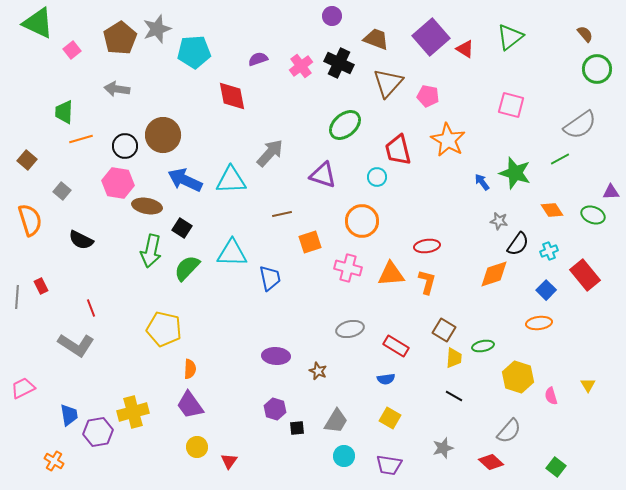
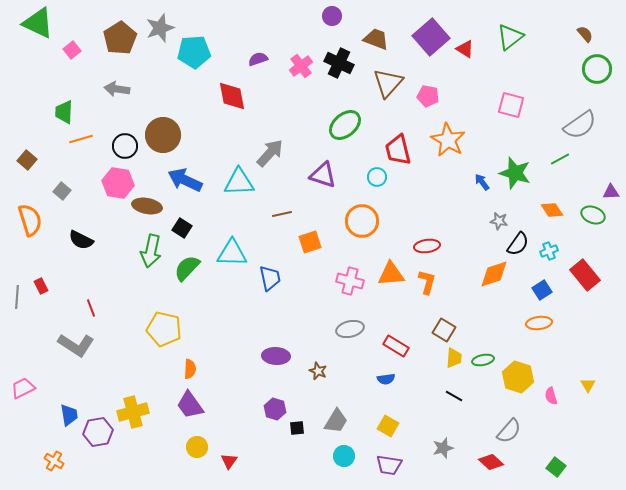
gray star at (157, 29): moved 3 px right, 1 px up
cyan triangle at (231, 180): moved 8 px right, 2 px down
pink cross at (348, 268): moved 2 px right, 13 px down
blue square at (546, 290): moved 4 px left; rotated 12 degrees clockwise
green ellipse at (483, 346): moved 14 px down
yellow square at (390, 418): moved 2 px left, 8 px down
